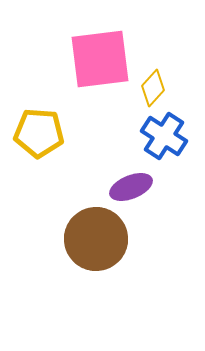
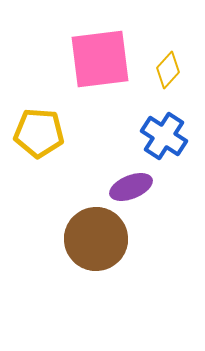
yellow diamond: moved 15 px right, 18 px up
